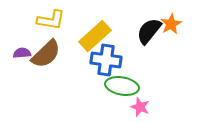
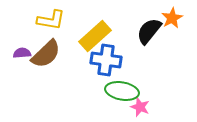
orange star: moved 1 px right, 6 px up
green ellipse: moved 5 px down
